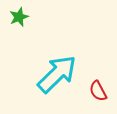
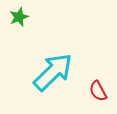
cyan arrow: moved 4 px left, 2 px up
